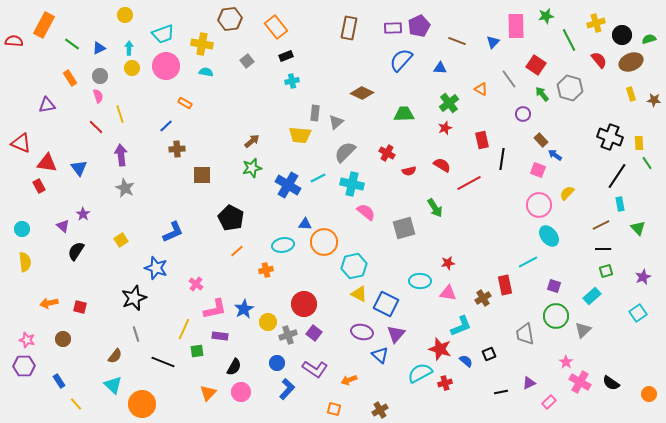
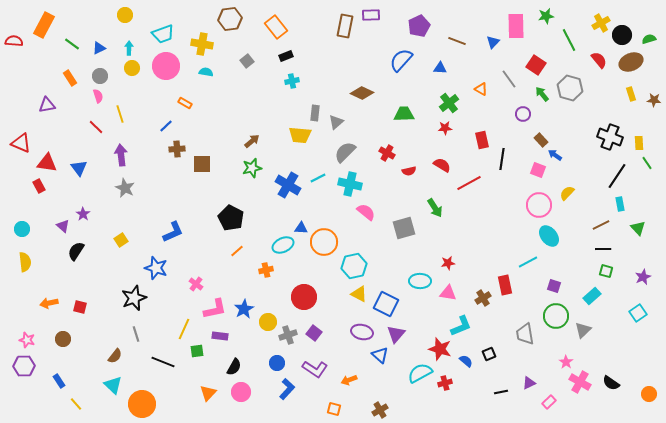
yellow cross at (596, 23): moved 5 px right; rotated 12 degrees counterclockwise
brown rectangle at (349, 28): moved 4 px left, 2 px up
purple rectangle at (393, 28): moved 22 px left, 13 px up
red star at (445, 128): rotated 16 degrees clockwise
brown square at (202, 175): moved 11 px up
cyan cross at (352, 184): moved 2 px left
blue triangle at (305, 224): moved 4 px left, 4 px down
cyan ellipse at (283, 245): rotated 15 degrees counterclockwise
green square at (606, 271): rotated 32 degrees clockwise
red circle at (304, 304): moved 7 px up
